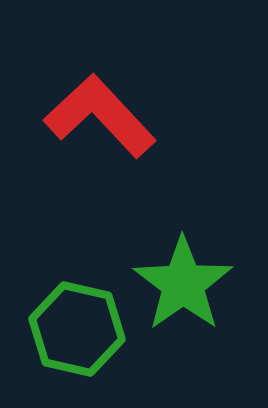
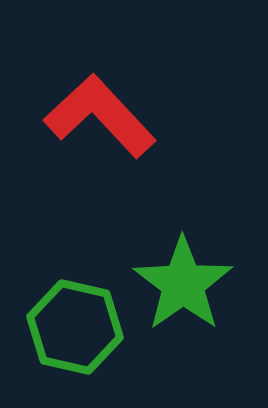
green hexagon: moved 2 px left, 2 px up
